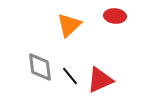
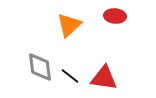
black line: rotated 12 degrees counterclockwise
red triangle: moved 4 px right, 2 px up; rotated 32 degrees clockwise
